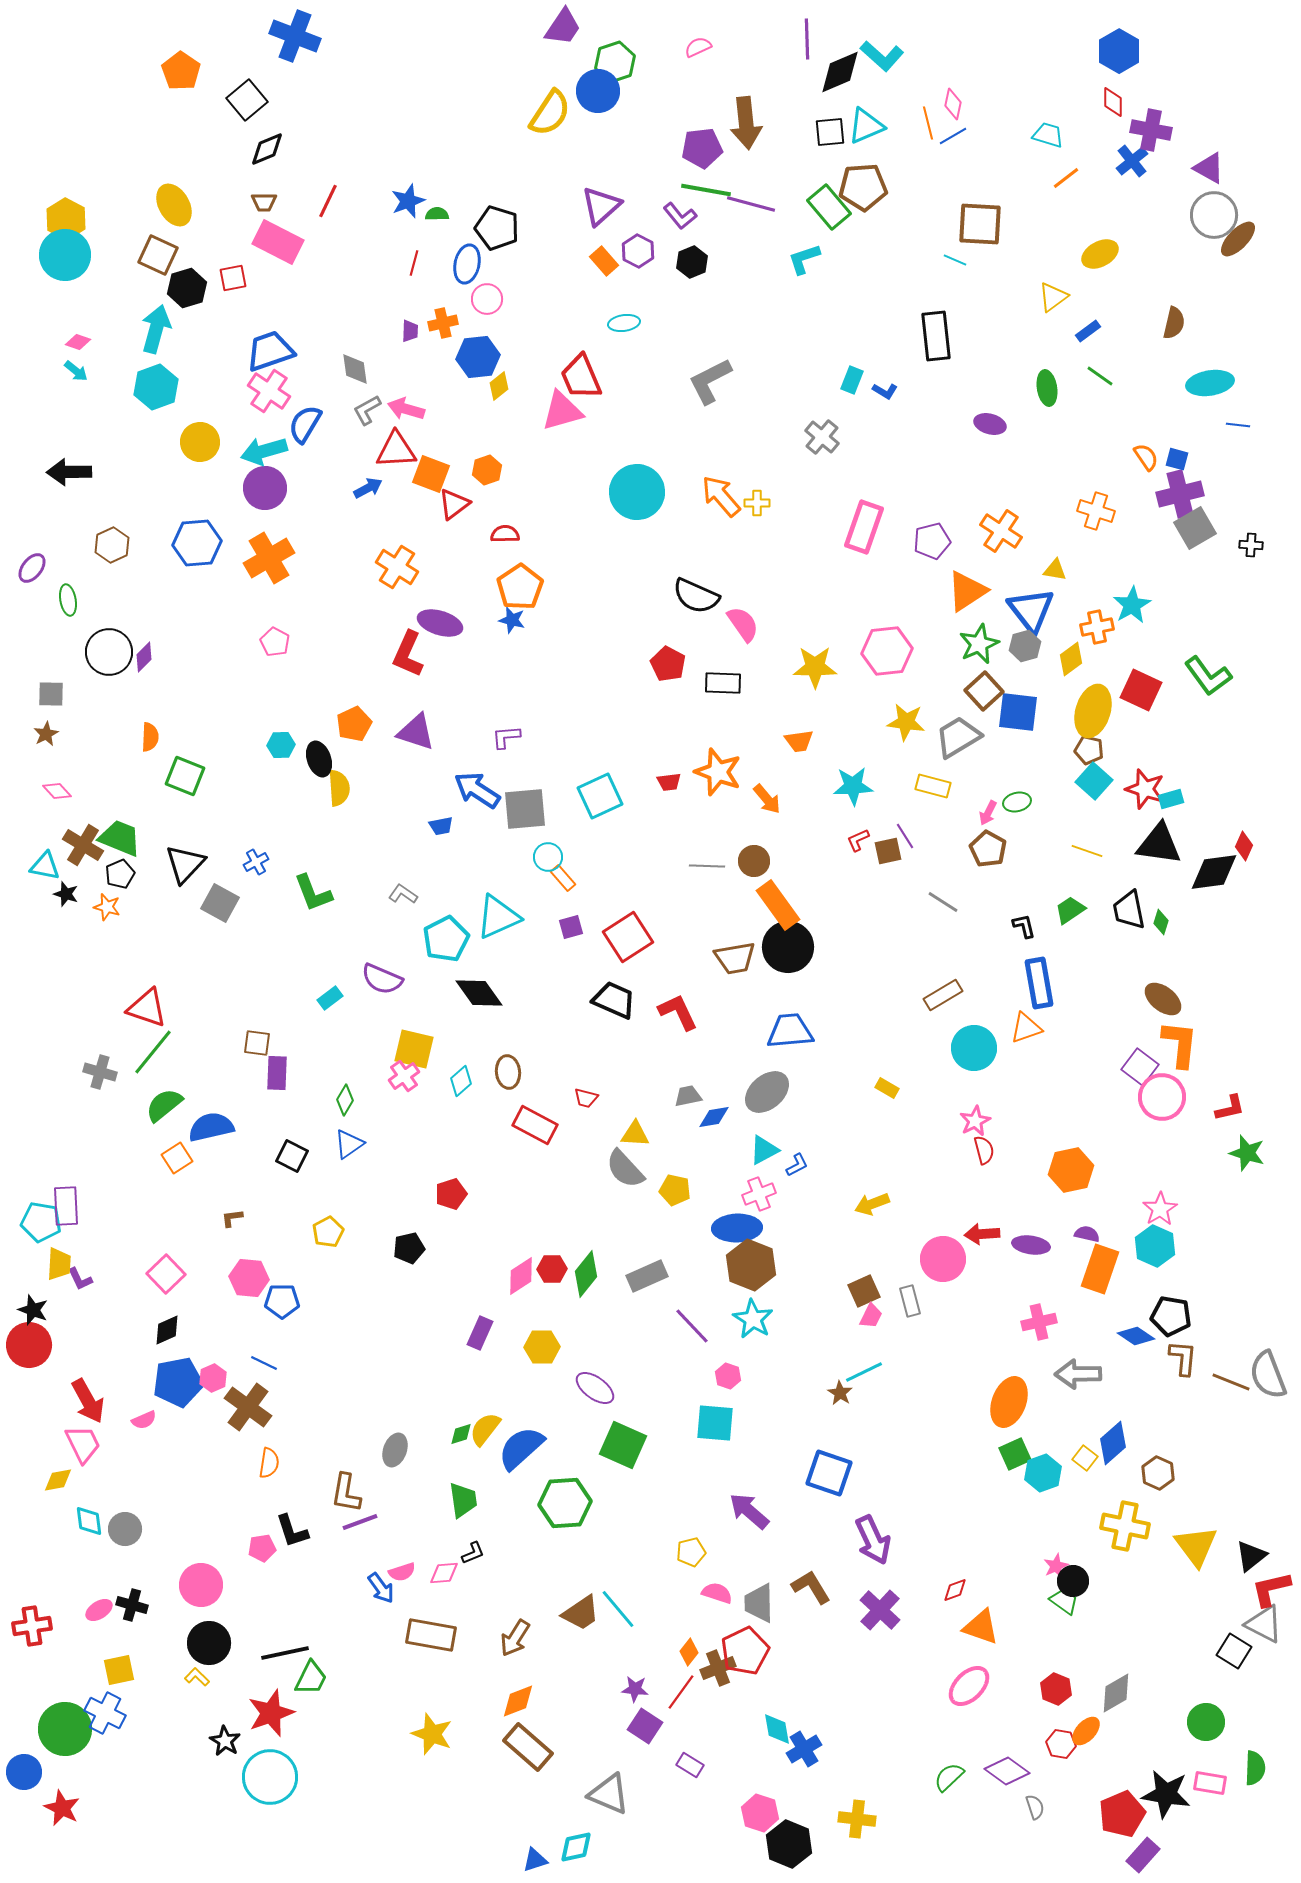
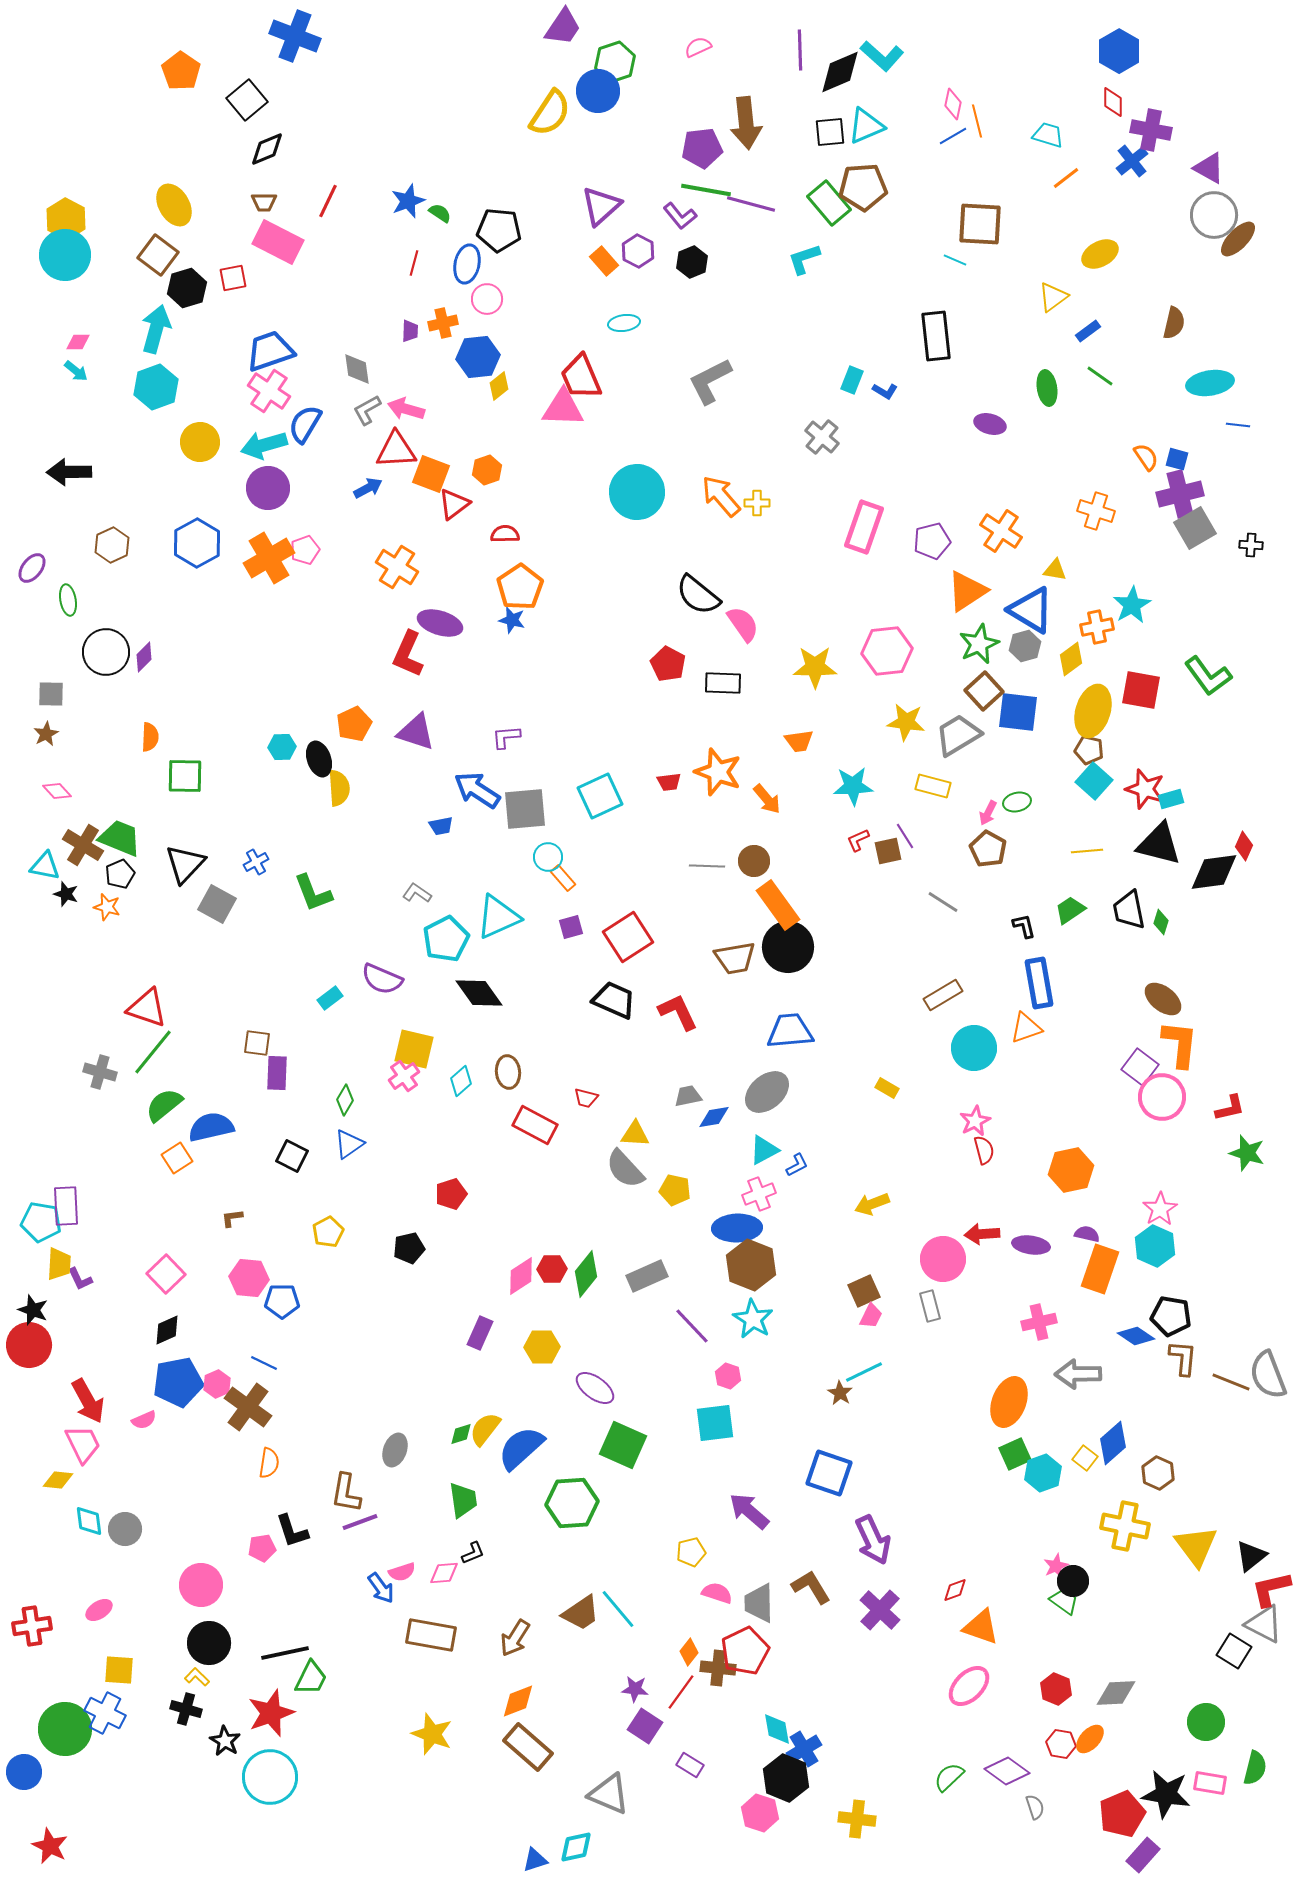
purple line at (807, 39): moved 7 px left, 11 px down
orange line at (928, 123): moved 49 px right, 2 px up
green rectangle at (829, 207): moved 4 px up
green semicircle at (437, 214): moved 3 px right, 1 px up; rotated 35 degrees clockwise
black pentagon at (497, 228): moved 2 px right, 2 px down; rotated 12 degrees counterclockwise
brown square at (158, 255): rotated 12 degrees clockwise
pink diamond at (78, 342): rotated 20 degrees counterclockwise
gray diamond at (355, 369): moved 2 px right
pink triangle at (562, 411): moved 1 px right, 3 px up; rotated 18 degrees clockwise
cyan arrow at (264, 451): moved 6 px up
purple circle at (265, 488): moved 3 px right
blue hexagon at (197, 543): rotated 24 degrees counterclockwise
black semicircle at (696, 596): moved 2 px right, 1 px up; rotated 15 degrees clockwise
blue triangle at (1031, 610): rotated 21 degrees counterclockwise
pink pentagon at (275, 642): moved 30 px right, 92 px up; rotated 24 degrees clockwise
black circle at (109, 652): moved 3 px left
red square at (1141, 690): rotated 15 degrees counterclockwise
gray trapezoid at (958, 737): moved 2 px up
cyan hexagon at (281, 745): moved 1 px right, 2 px down
green square at (185, 776): rotated 21 degrees counterclockwise
black triangle at (1159, 844): rotated 6 degrees clockwise
yellow line at (1087, 851): rotated 24 degrees counterclockwise
gray L-shape at (403, 894): moved 14 px right, 1 px up
gray square at (220, 903): moved 3 px left, 1 px down
gray rectangle at (910, 1301): moved 20 px right, 5 px down
pink hexagon at (213, 1378): moved 4 px right, 6 px down
cyan square at (715, 1423): rotated 12 degrees counterclockwise
yellow diamond at (58, 1480): rotated 16 degrees clockwise
green hexagon at (565, 1503): moved 7 px right
black cross at (132, 1605): moved 54 px right, 104 px down
brown cross at (718, 1668): rotated 28 degrees clockwise
yellow square at (119, 1670): rotated 16 degrees clockwise
gray diamond at (1116, 1693): rotated 27 degrees clockwise
orange ellipse at (1086, 1731): moved 4 px right, 8 px down
green semicircle at (1255, 1768): rotated 12 degrees clockwise
red star at (62, 1808): moved 12 px left, 38 px down
black hexagon at (789, 1844): moved 3 px left, 66 px up
